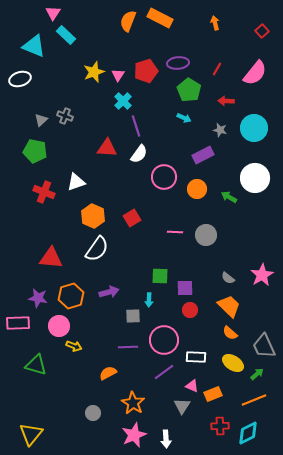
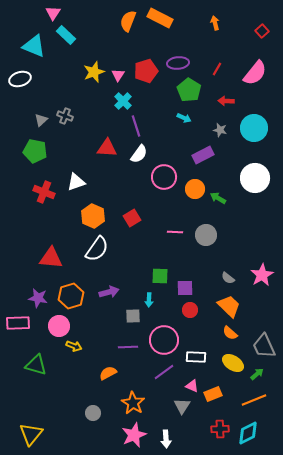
orange circle at (197, 189): moved 2 px left
green arrow at (229, 197): moved 11 px left, 1 px down
red cross at (220, 426): moved 3 px down
